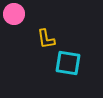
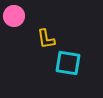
pink circle: moved 2 px down
